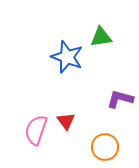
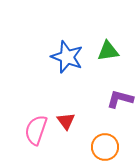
green triangle: moved 7 px right, 14 px down
